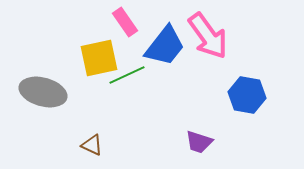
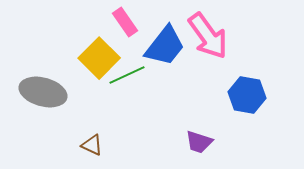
yellow square: rotated 33 degrees counterclockwise
